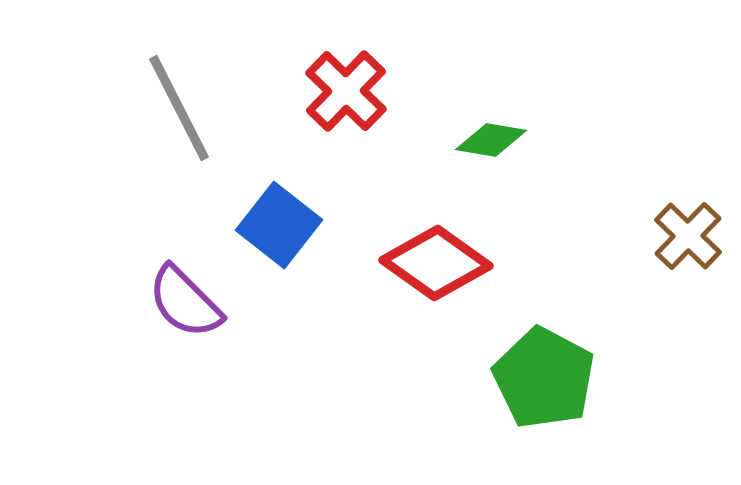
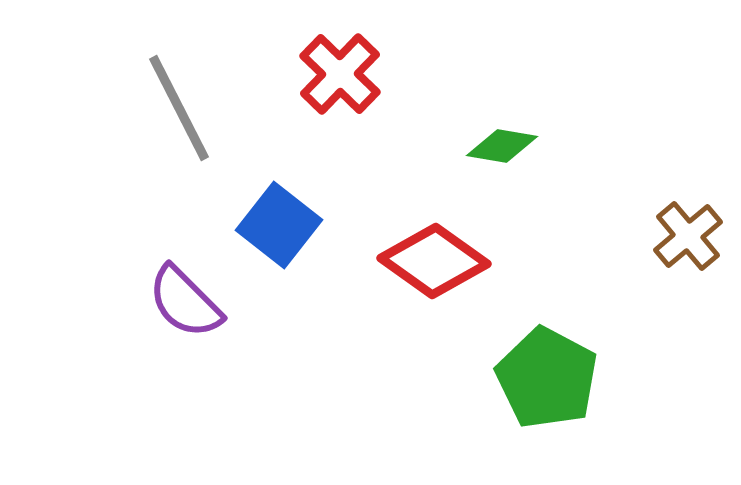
red cross: moved 6 px left, 17 px up
green diamond: moved 11 px right, 6 px down
brown cross: rotated 6 degrees clockwise
red diamond: moved 2 px left, 2 px up
green pentagon: moved 3 px right
